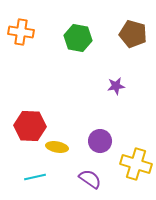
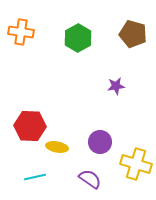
green hexagon: rotated 20 degrees clockwise
purple circle: moved 1 px down
